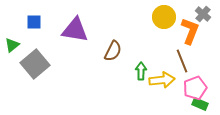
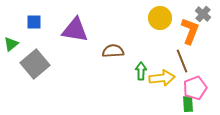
yellow circle: moved 4 px left, 1 px down
green triangle: moved 1 px left, 1 px up
brown semicircle: rotated 120 degrees counterclockwise
yellow arrow: moved 2 px up
green rectangle: moved 12 px left; rotated 63 degrees clockwise
